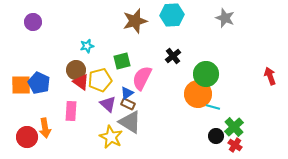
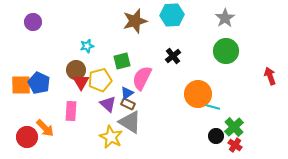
gray star: rotated 18 degrees clockwise
green circle: moved 20 px right, 23 px up
red triangle: rotated 24 degrees clockwise
orange arrow: rotated 36 degrees counterclockwise
